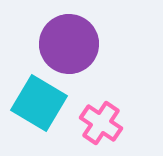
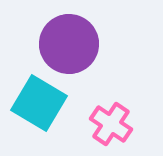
pink cross: moved 10 px right, 1 px down
